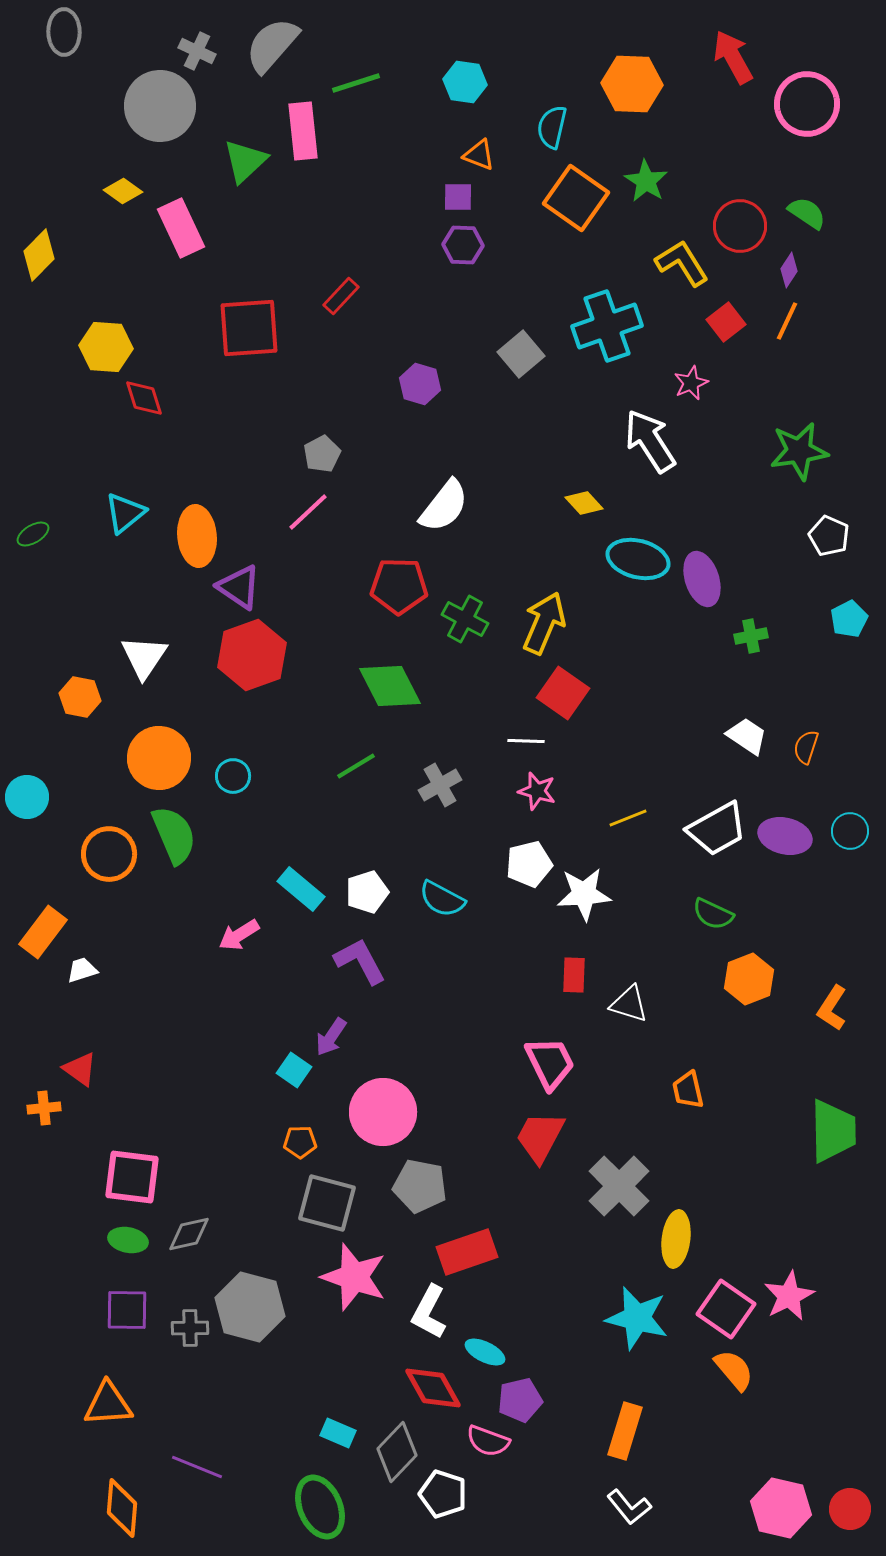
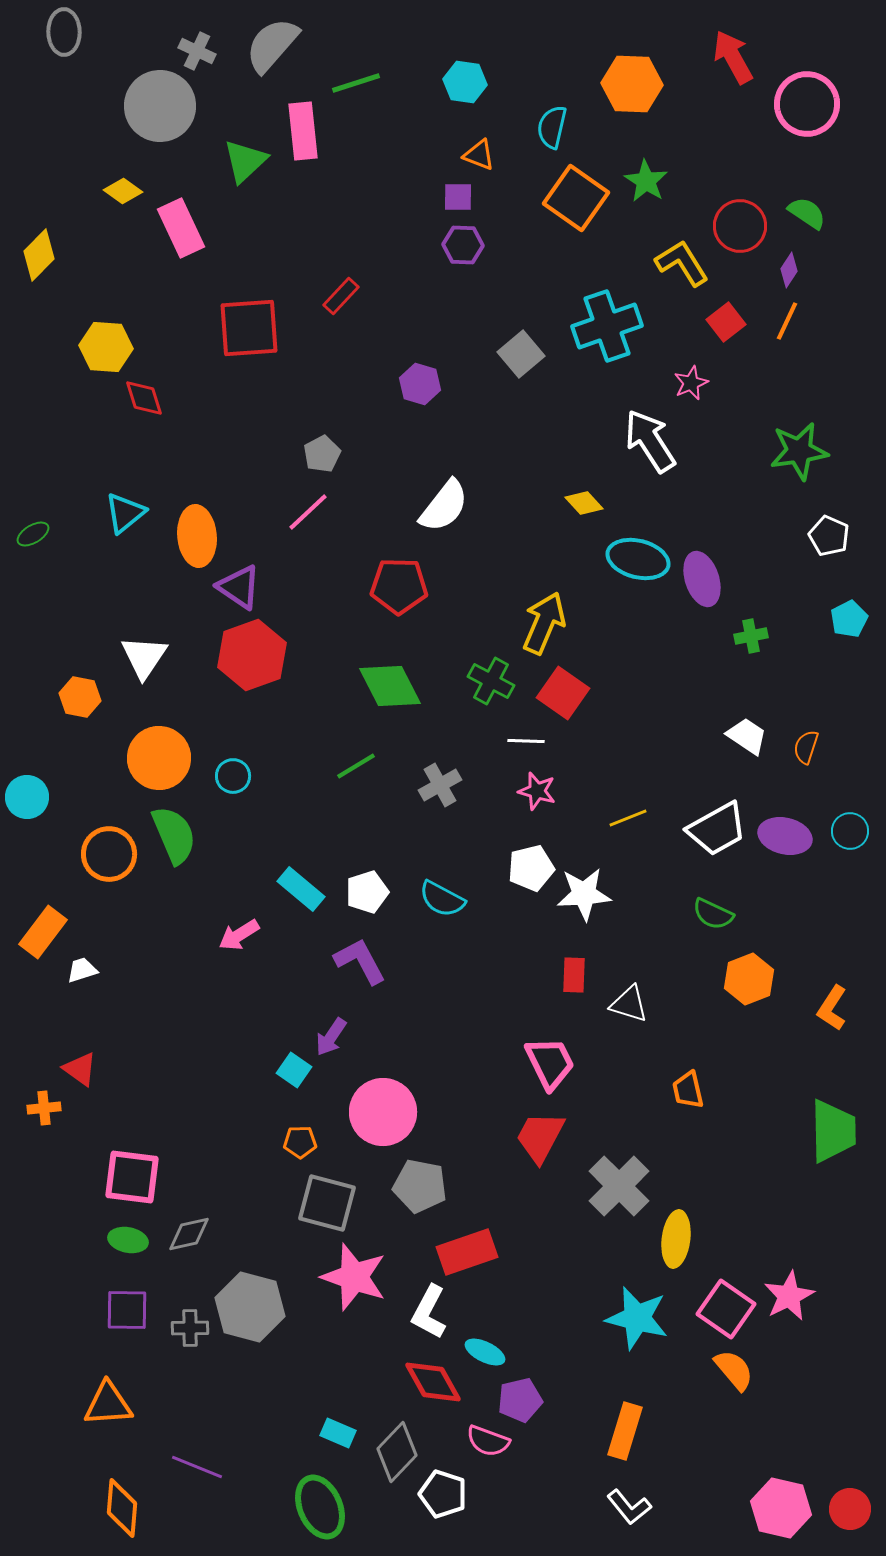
green cross at (465, 619): moved 26 px right, 62 px down
white pentagon at (529, 864): moved 2 px right, 4 px down
red diamond at (433, 1388): moved 6 px up
